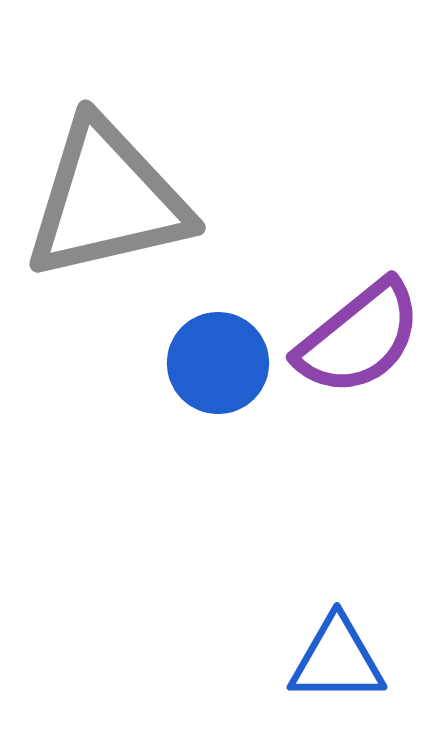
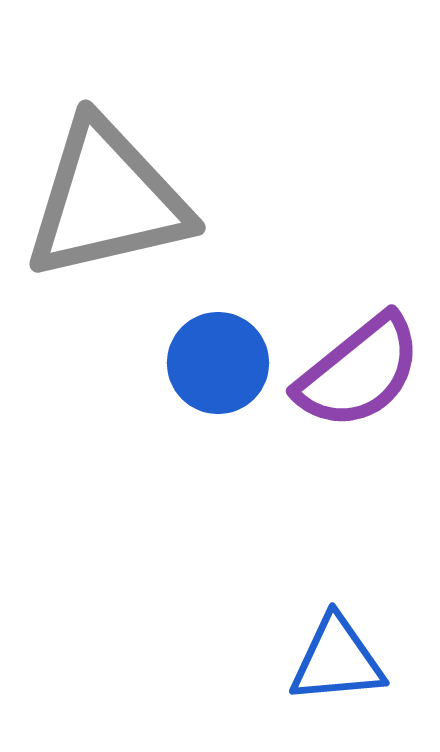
purple semicircle: moved 34 px down
blue triangle: rotated 5 degrees counterclockwise
